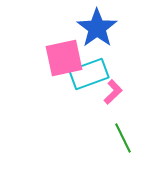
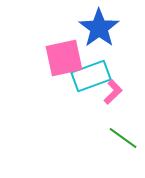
blue star: moved 2 px right
cyan rectangle: moved 2 px right, 2 px down
green line: rotated 28 degrees counterclockwise
